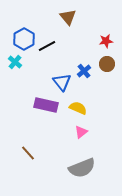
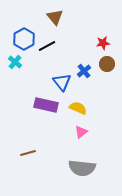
brown triangle: moved 13 px left
red star: moved 3 px left, 2 px down
brown line: rotated 63 degrees counterclockwise
gray semicircle: rotated 28 degrees clockwise
